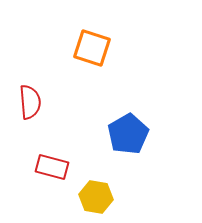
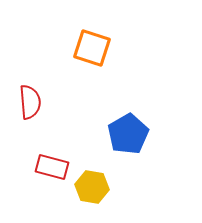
yellow hexagon: moved 4 px left, 10 px up
